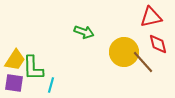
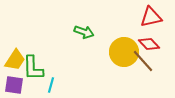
red diamond: moved 9 px left; rotated 30 degrees counterclockwise
brown line: moved 1 px up
purple square: moved 2 px down
